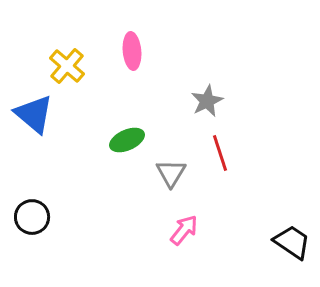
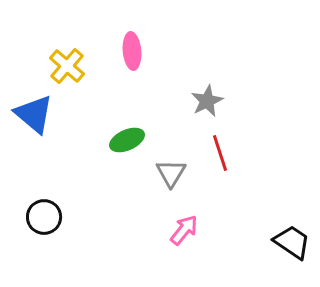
black circle: moved 12 px right
